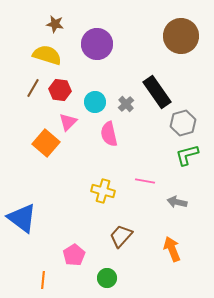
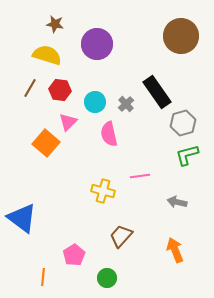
brown line: moved 3 px left
pink line: moved 5 px left, 5 px up; rotated 18 degrees counterclockwise
orange arrow: moved 3 px right, 1 px down
orange line: moved 3 px up
